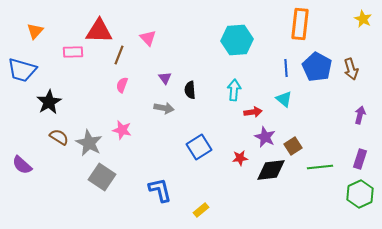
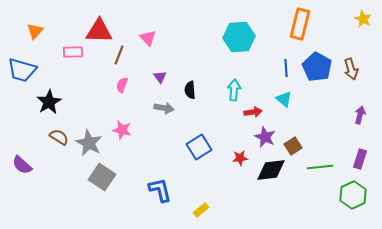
orange rectangle: rotated 8 degrees clockwise
cyan hexagon: moved 2 px right, 3 px up
purple triangle: moved 5 px left, 1 px up
green hexagon: moved 7 px left, 1 px down
